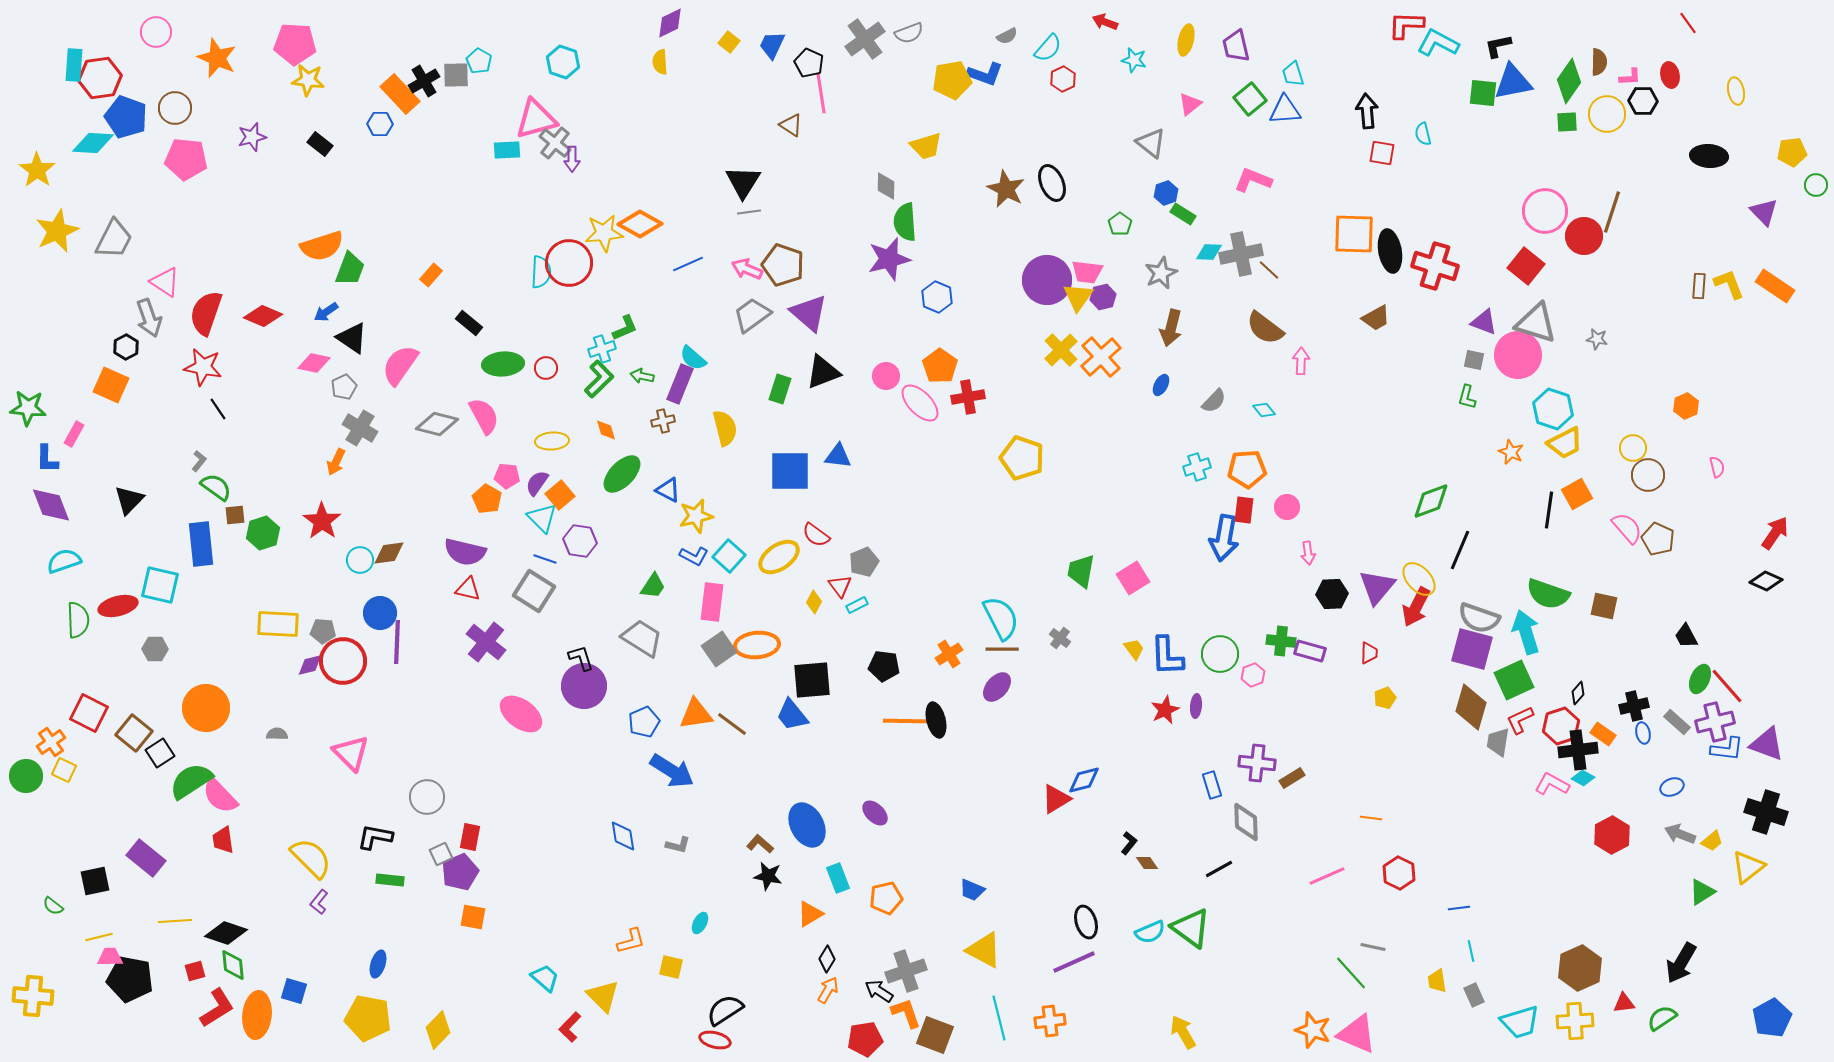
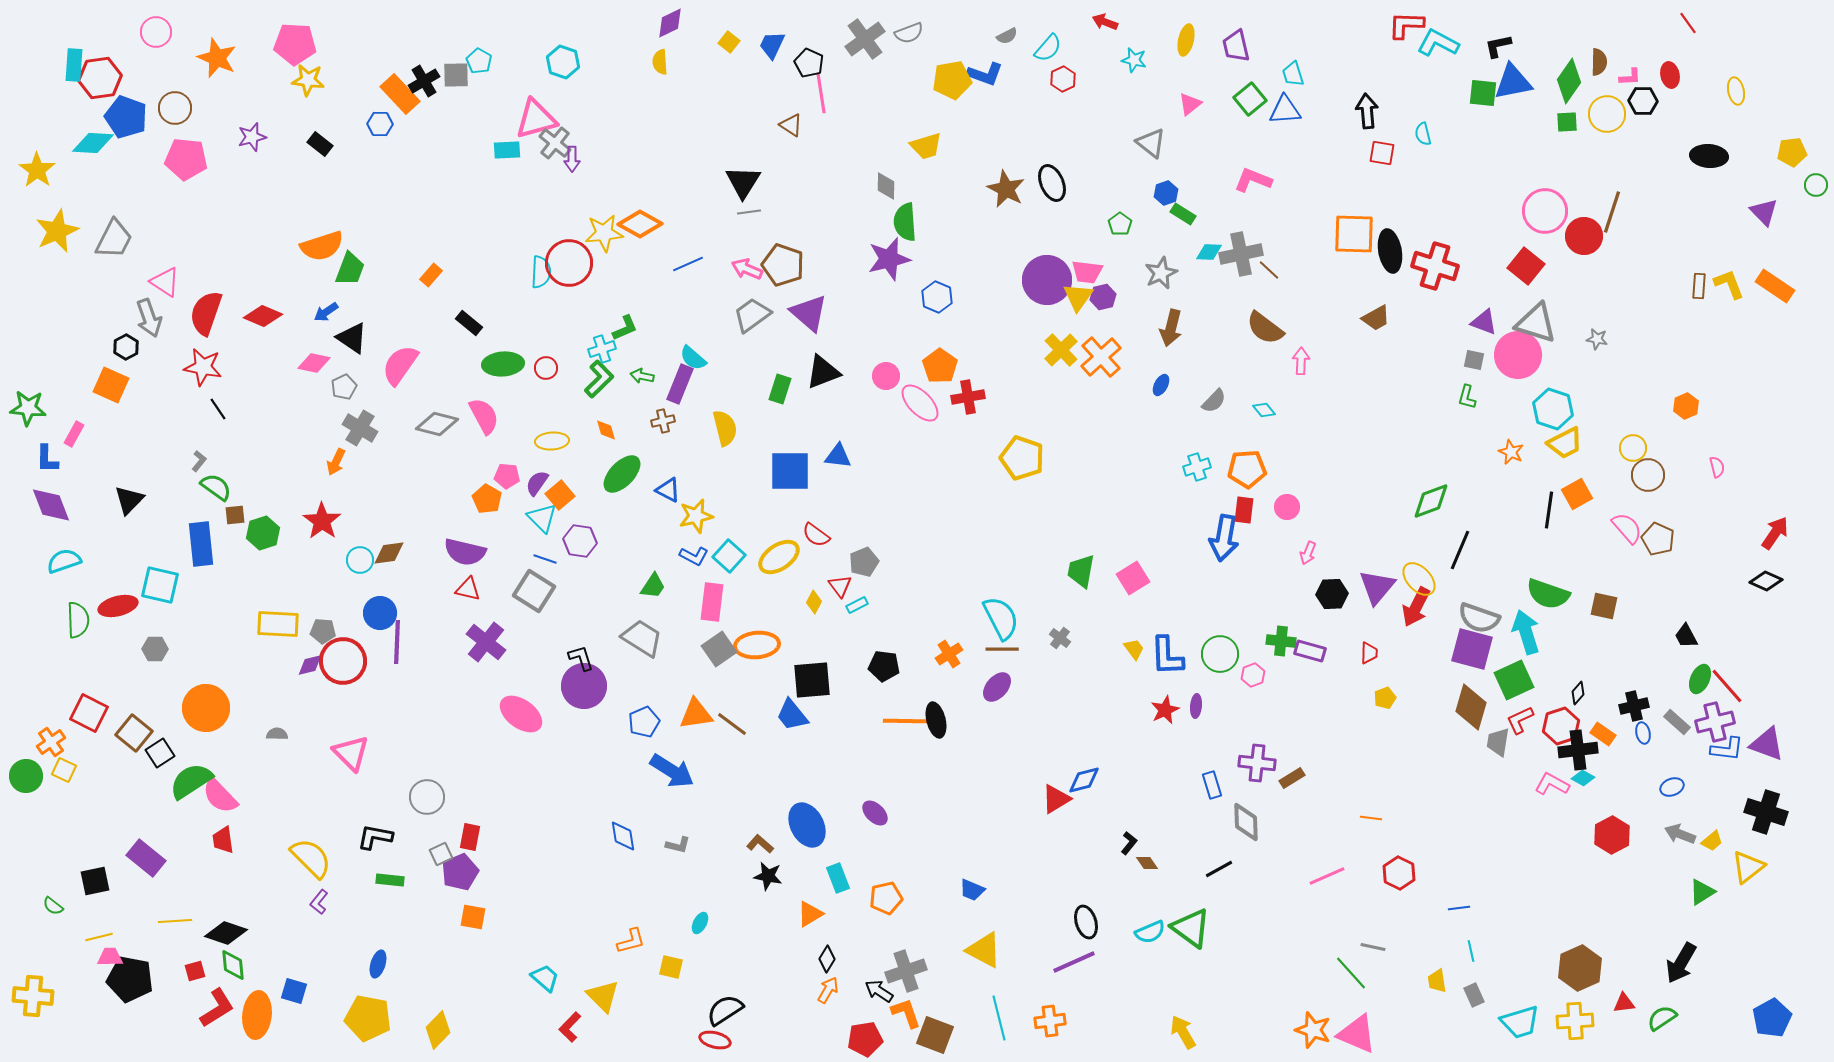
pink arrow at (1308, 553): rotated 30 degrees clockwise
